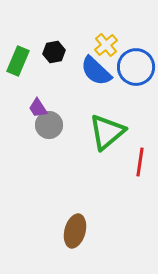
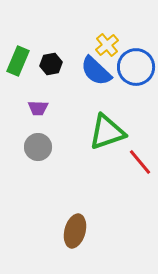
yellow cross: moved 1 px right
black hexagon: moved 3 px left, 12 px down
purple trapezoid: rotated 55 degrees counterclockwise
gray circle: moved 11 px left, 22 px down
green triangle: rotated 21 degrees clockwise
red line: rotated 48 degrees counterclockwise
